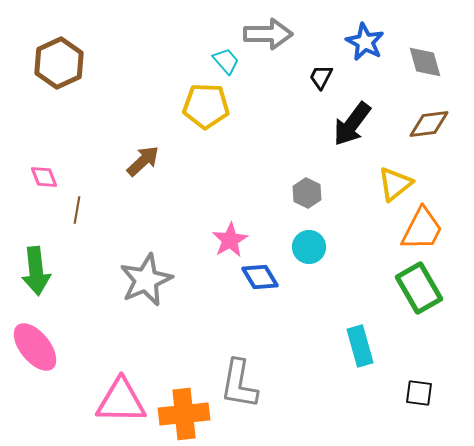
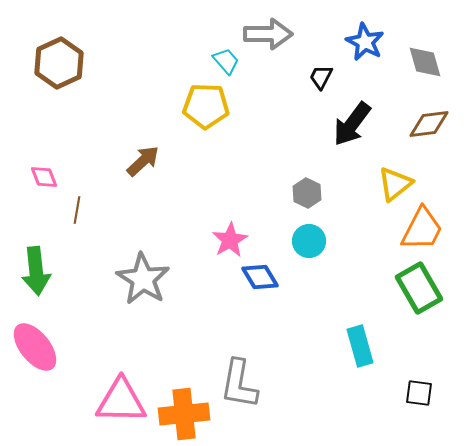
cyan circle: moved 6 px up
gray star: moved 3 px left, 1 px up; rotated 16 degrees counterclockwise
